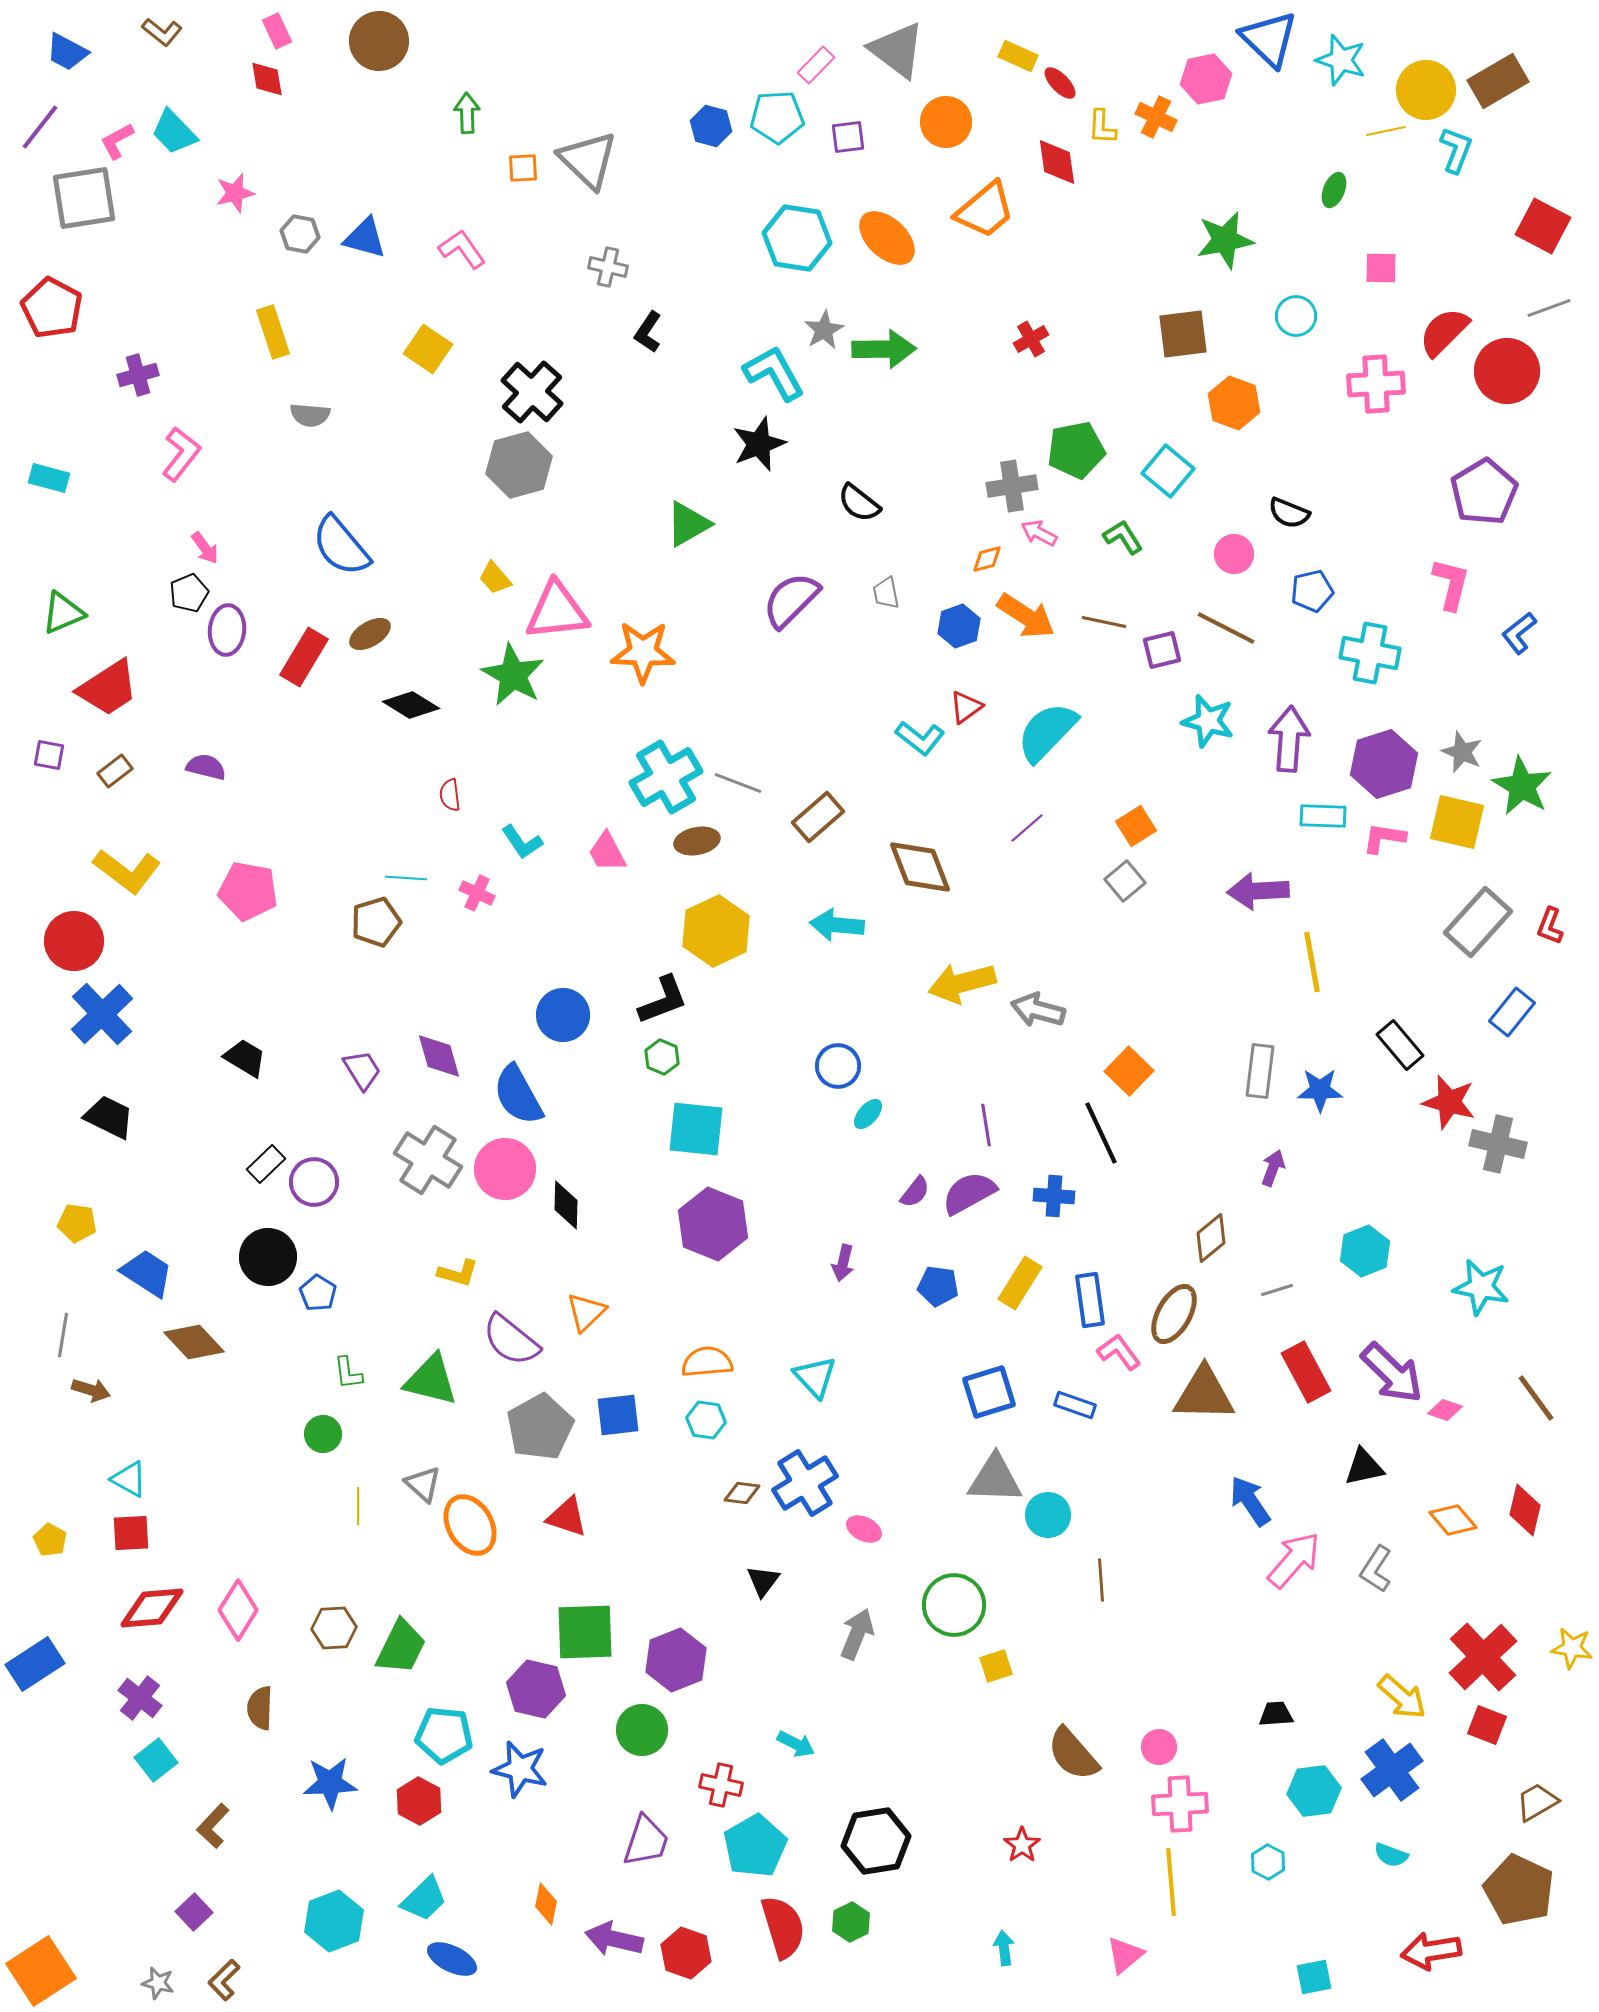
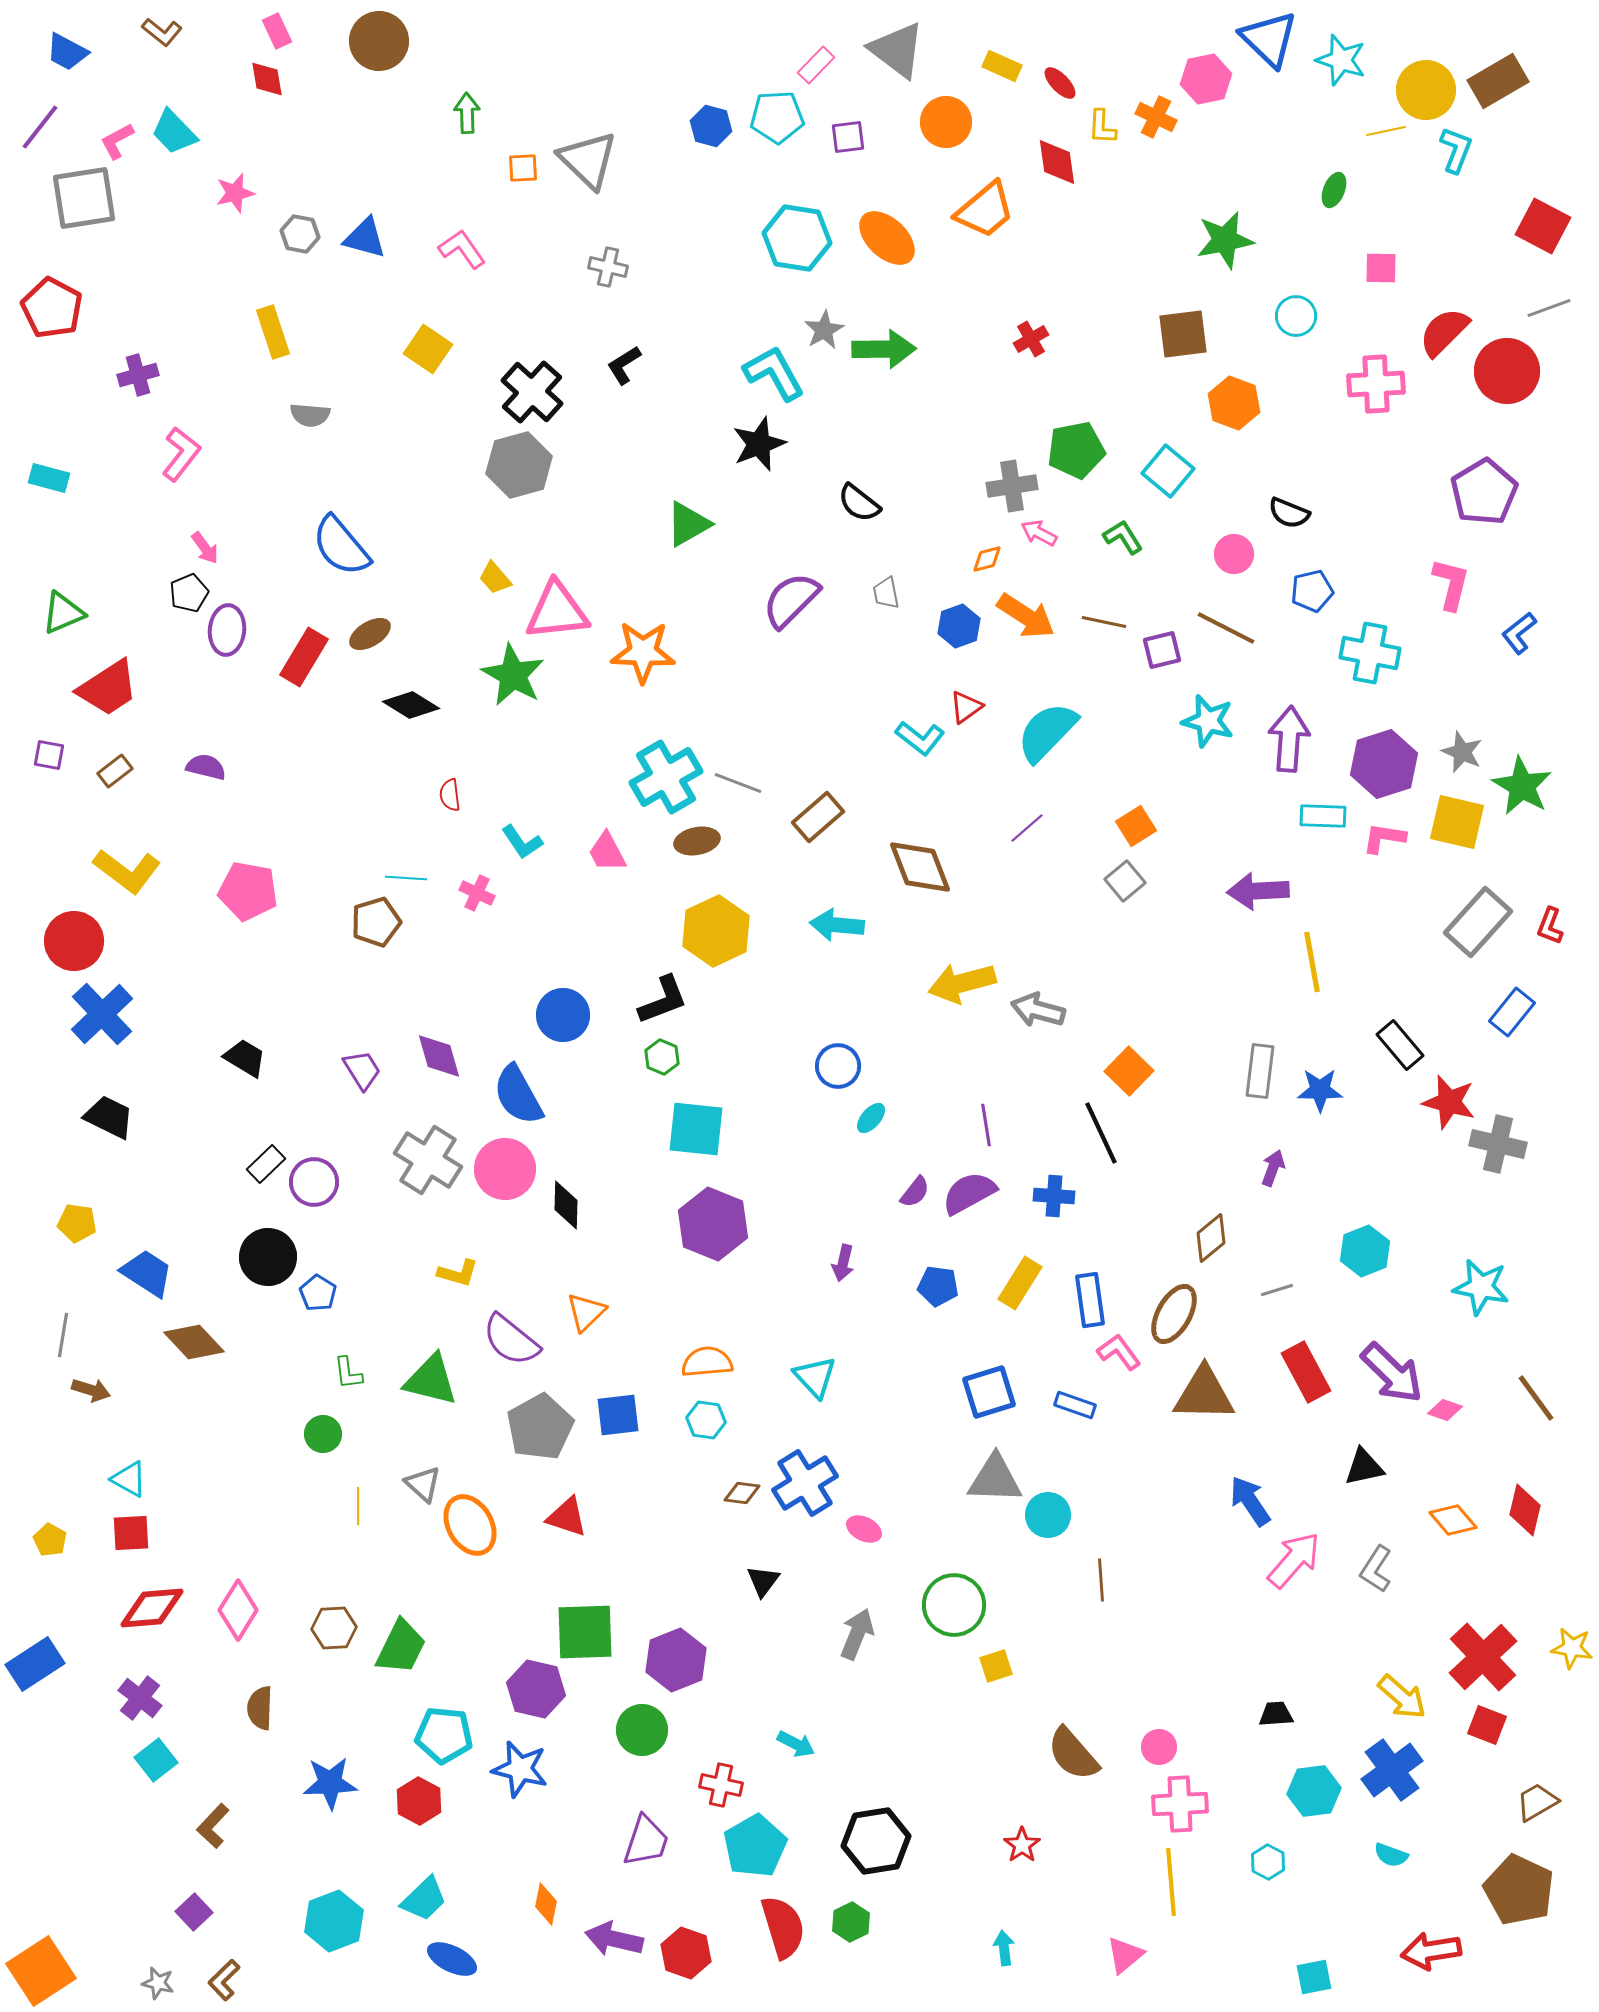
yellow rectangle at (1018, 56): moved 16 px left, 10 px down
black L-shape at (648, 332): moved 24 px left, 33 px down; rotated 24 degrees clockwise
cyan ellipse at (868, 1114): moved 3 px right, 4 px down
